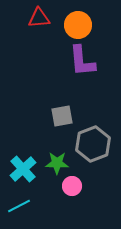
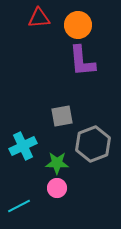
cyan cross: moved 23 px up; rotated 16 degrees clockwise
pink circle: moved 15 px left, 2 px down
